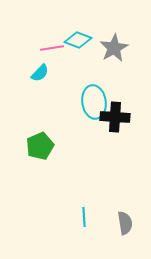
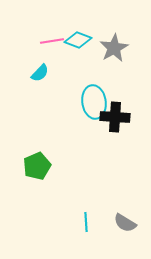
pink line: moved 7 px up
green pentagon: moved 3 px left, 20 px down
cyan line: moved 2 px right, 5 px down
gray semicircle: rotated 130 degrees clockwise
